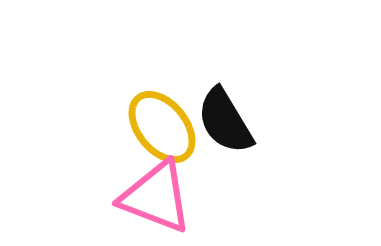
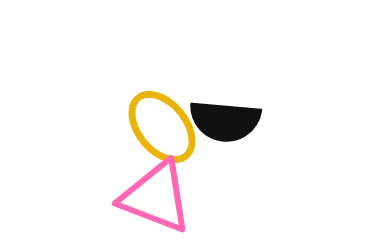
black semicircle: rotated 54 degrees counterclockwise
